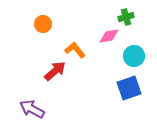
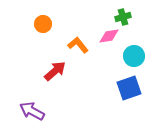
green cross: moved 3 px left
orange L-shape: moved 3 px right, 5 px up
purple arrow: moved 2 px down
